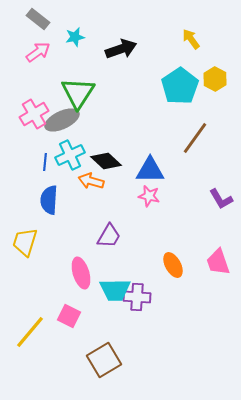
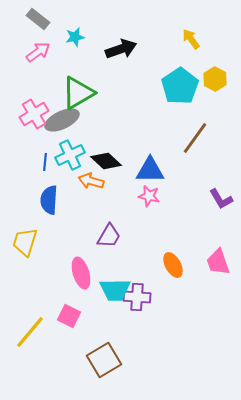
green triangle: rotated 27 degrees clockwise
